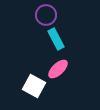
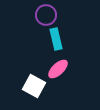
cyan rectangle: rotated 15 degrees clockwise
